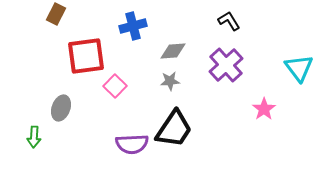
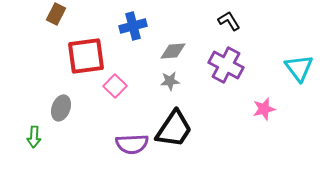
purple cross: rotated 20 degrees counterclockwise
pink star: rotated 20 degrees clockwise
